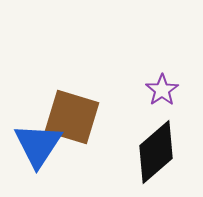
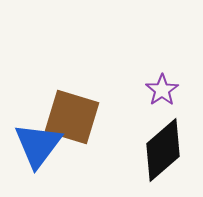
blue triangle: rotated 4 degrees clockwise
black diamond: moved 7 px right, 2 px up
